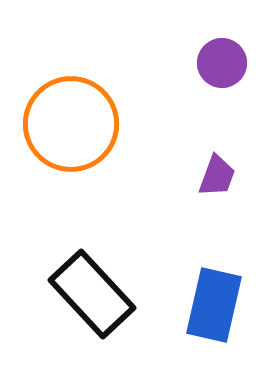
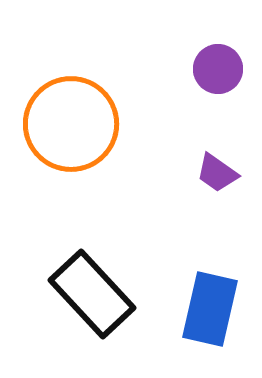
purple circle: moved 4 px left, 6 px down
purple trapezoid: moved 3 px up; rotated 105 degrees clockwise
blue rectangle: moved 4 px left, 4 px down
